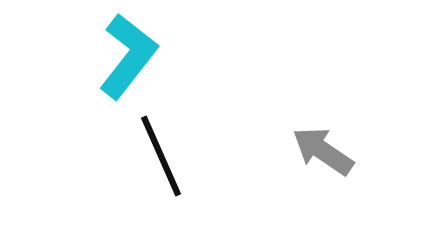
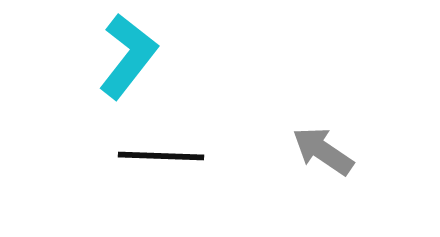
black line: rotated 64 degrees counterclockwise
